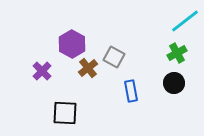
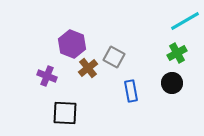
cyan line: rotated 8 degrees clockwise
purple hexagon: rotated 8 degrees counterclockwise
purple cross: moved 5 px right, 5 px down; rotated 24 degrees counterclockwise
black circle: moved 2 px left
